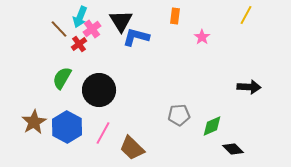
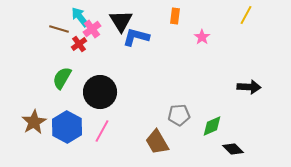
cyan arrow: rotated 120 degrees clockwise
brown line: rotated 30 degrees counterclockwise
black circle: moved 1 px right, 2 px down
pink line: moved 1 px left, 2 px up
brown trapezoid: moved 25 px right, 6 px up; rotated 16 degrees clockwise
